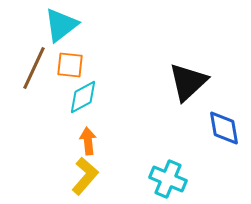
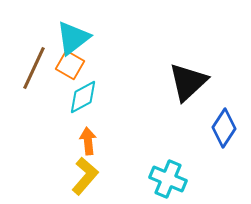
cyan triangle: moved 12 px right, 13 px down
orange square: rotated 24 degrees clockwise
blue diamond: rotated 42 degrees clockwise
